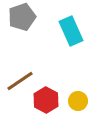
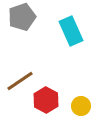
yellow circle: moved 3 px right, 5 px down
